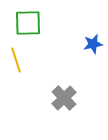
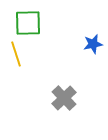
yellow line: moved 6 px up
